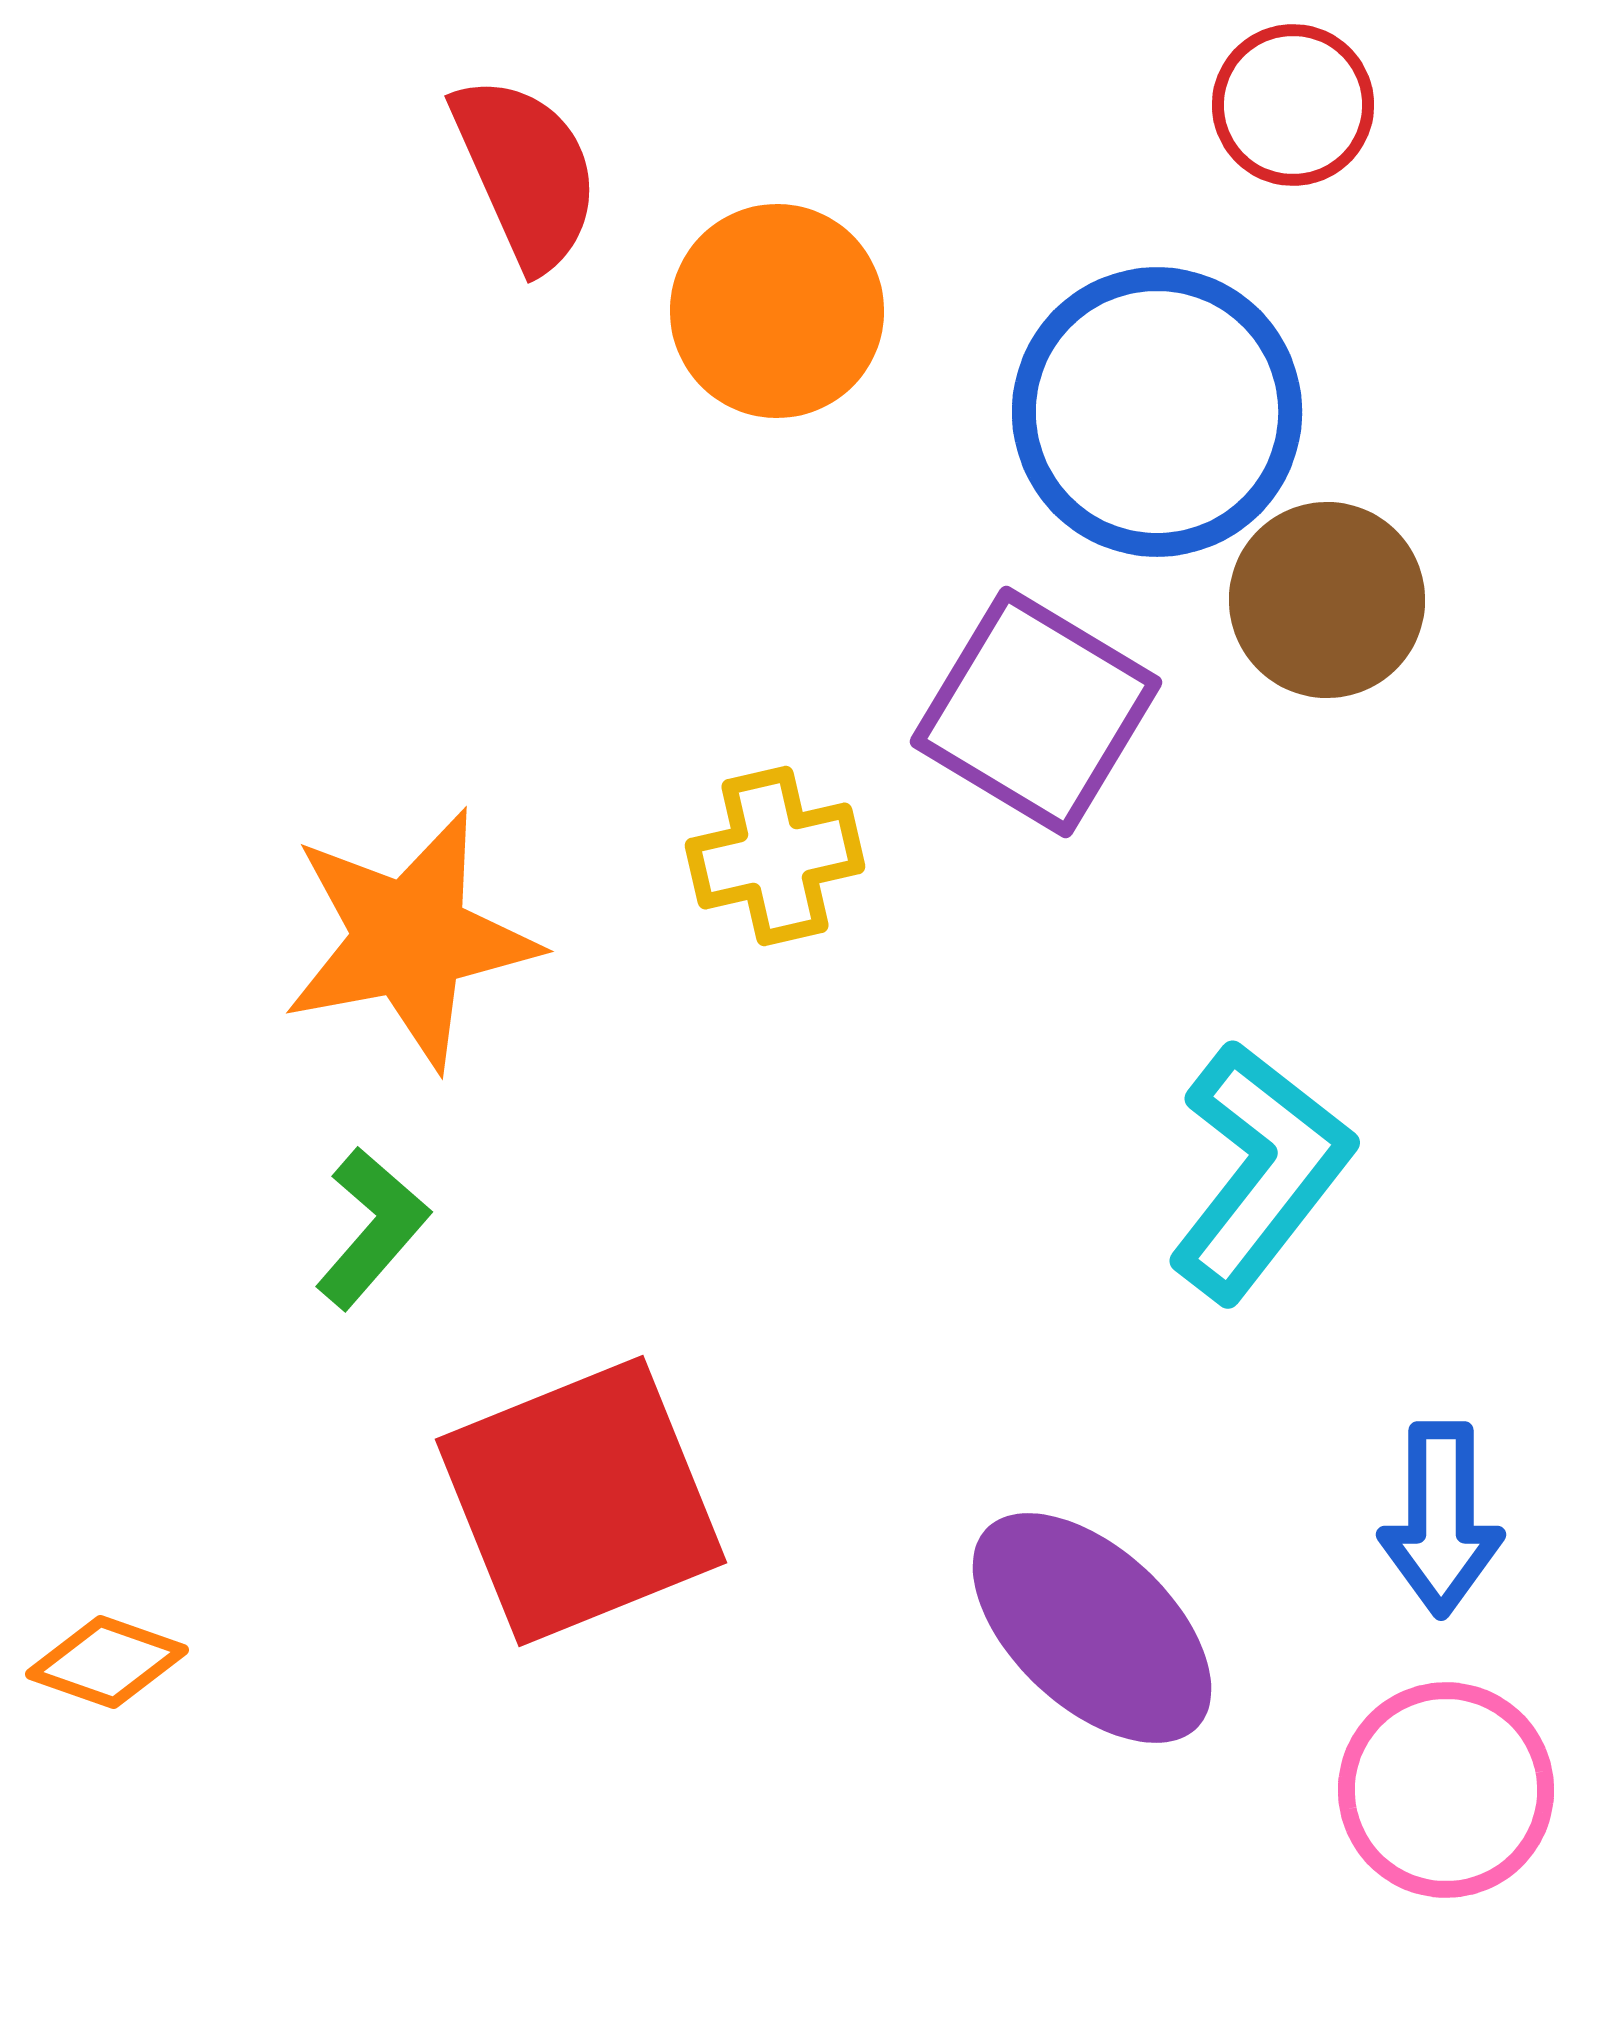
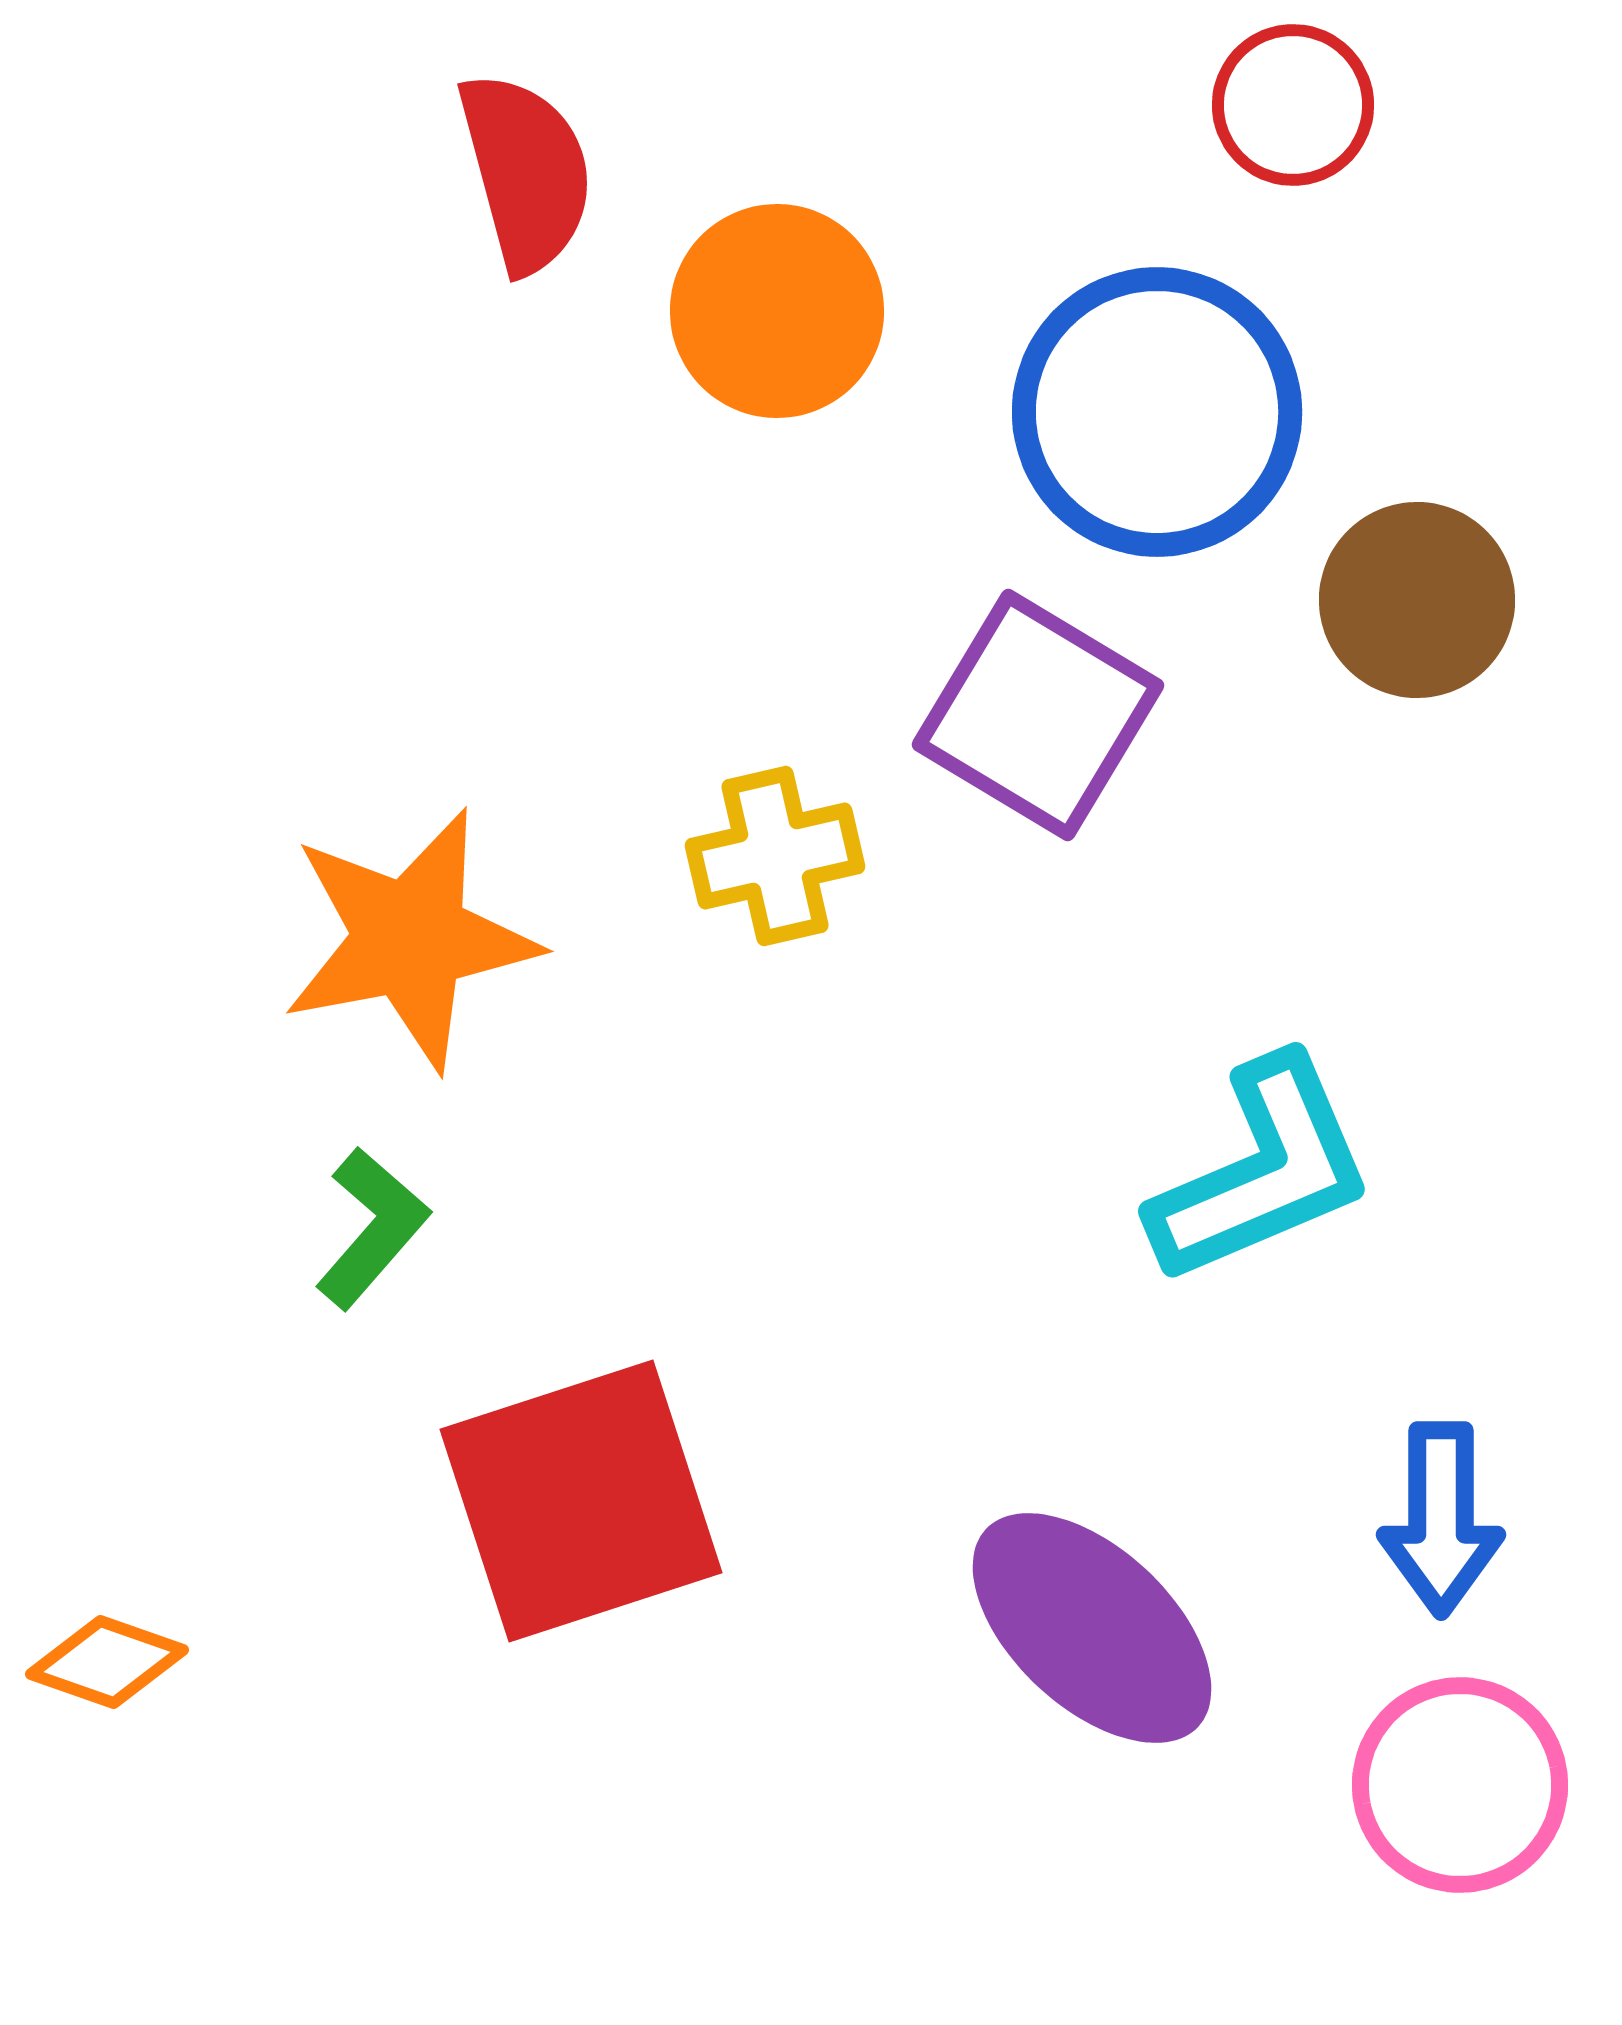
red semicircle: rotated 9 degrees clockwise
brown circle: moved 90 px right
purple square: moved 2 px right, 3 px down
cyan L-shape: moved 2 px right; rotated 29 degrees clockwise
red square: rotated 4 degrees clockwise
pink circle: moved 14 px right, 5 px up
